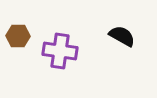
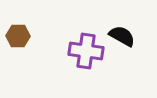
purple cross: moved 26 px right
